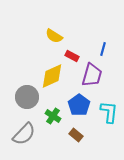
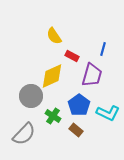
yellow semicircle: rotated 24 degrees clockwise
gray circle: moved 4 px right, 1 px up
cyan L-shape: moved 1 px left, 1 px down; rotated 110 degrees clockwise
brown rectangle: moved 5 px up
